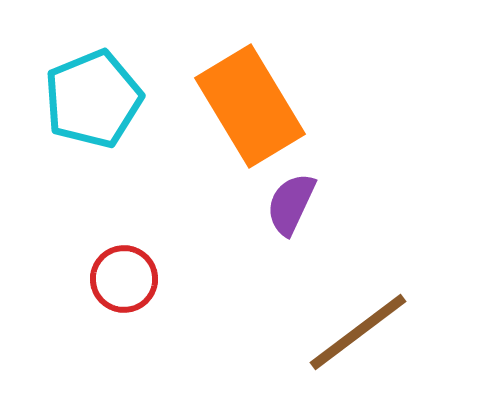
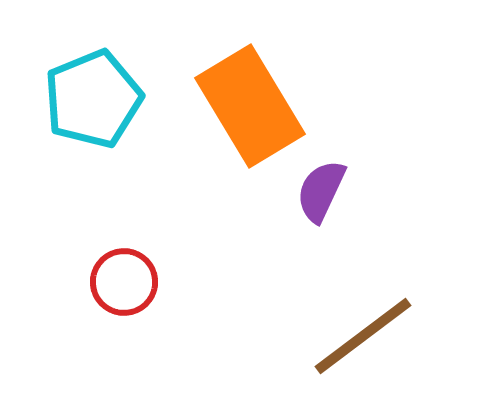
purple semicircle: moved 30 px right, 13 px up
red circle: moved 3 px down
brown line: moved 5 px right, 4 px down
